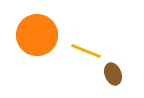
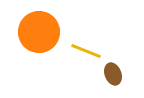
orange circle: moved 2 px right, 3 px up
